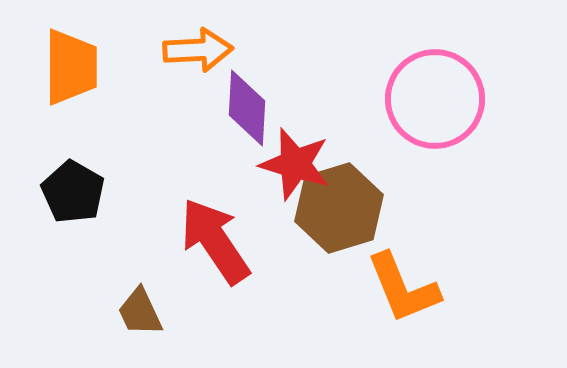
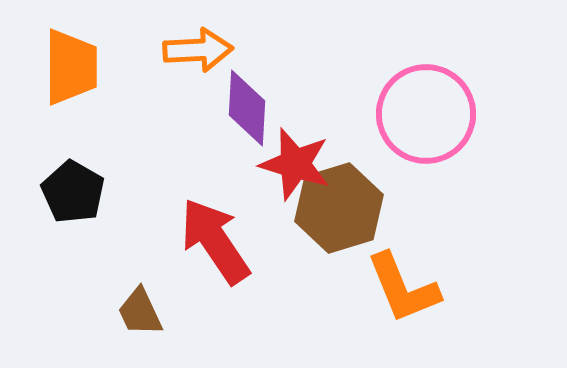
pink circle: moved 9 px left, 15 px down
